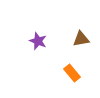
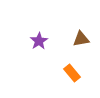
purple star: moved 1 px right; rotated 18 degrees clockwise
